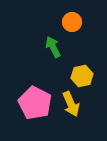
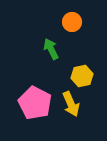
green arrow: moved 2 px left, 2 px down
